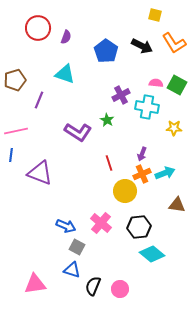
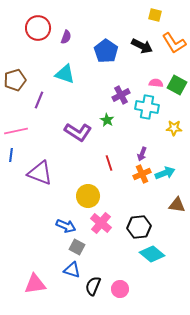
yellow circle: moved 37 px left, 5 px down
